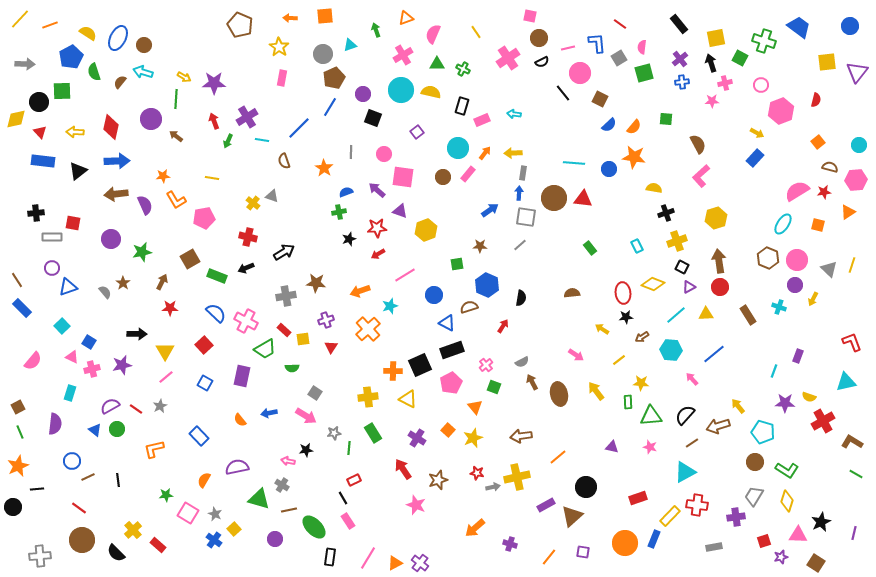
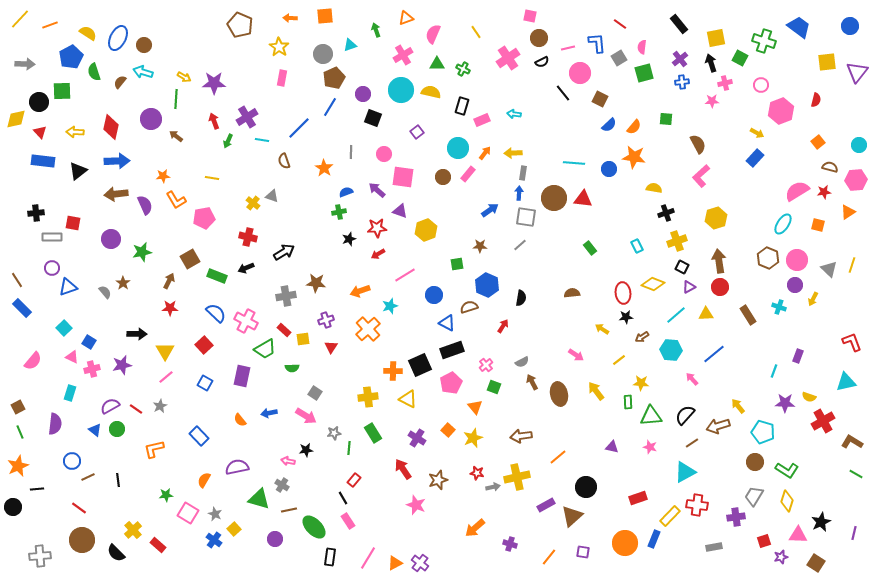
brown arrow at (162, 282): moved 7 px right, 1 px up
cyan square at (62, 326): moved 2 px right, 2 px down
red rectangle at (354, 480): rotated 24 degrees counterclockwise
